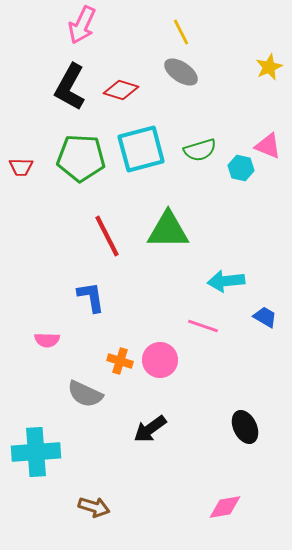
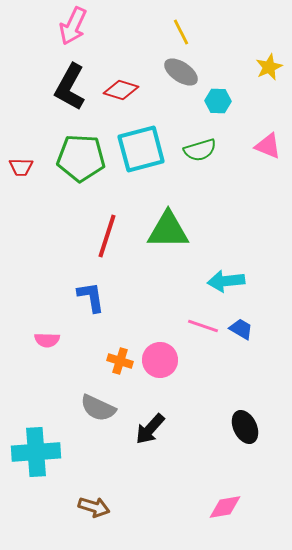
pink arrow: moved 9 px left, 1 px down
cyan hexagon: moved 23 px left, 67 px up; rotated 10 degrees counterclockwise
red line: rotated 45 degrees clockwise
blue trapezoid: moved 24 px left, 12 px down
gray semicircle: moved 13 px right, 14 px down
black arrow: rotated 12 degrees counterclockwise
